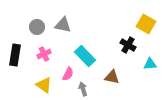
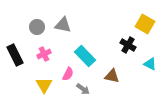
yellow square: moved 1 px left
black rectangle: rotated 35 degrees counterclockwise
cyan triangle: rotated 32 degrees clockwise
brown triangle: moved 1 px up
yellow triangle: rotated 24 degrees clockwise
gray arrow: rotated 144 degrees clockwise
